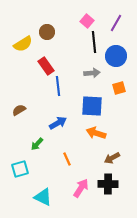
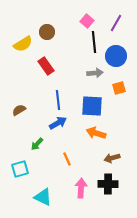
gray arrow: moved 3 px right
blue line: moved 14 px down
brown arrow: rotated 14 degrees clockwise
pink arrow: rotated 30 degrees counterclockwise
